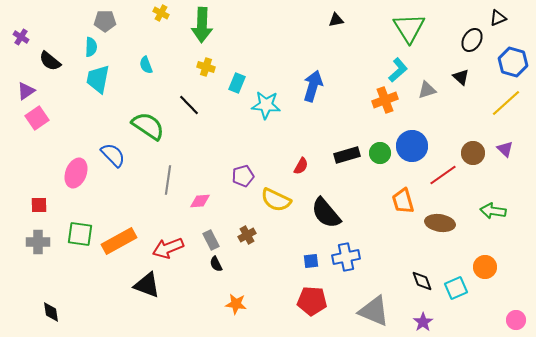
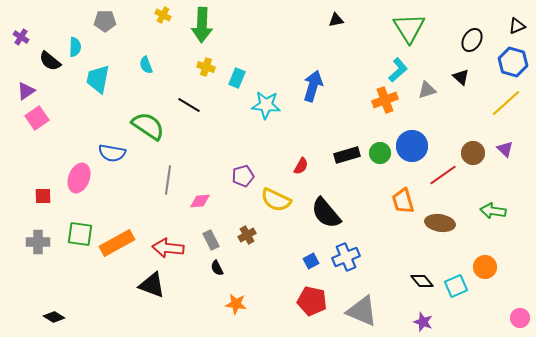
yellow cross at (161, 13): moved 2 px right, 2 px down
black triangle at (498, 18): moved 19 px right, 8 px down
cyan semicircle at (91, 47): moved 16 px left
cyan rectangle at (237, 83): moved 5 px up
black line at (189, 105): rotated 15 degrees counterclockwise
blue semicircle at (113, 155): moved 1 px left, 2 px up; rotated 144 degrees clockwise
pink ellipse at (76, 173): moved 3 px right, 5 px down
red square at (39, 205): moved 4 px right, 9 px up
orange rectangle at (119, 241): moved 2 px left, 2 px down
red arrow at (168, 248): rotated 28 degrees clockwise
blue cross at (346, 257): rotated 12 degrees counterclockwise
blue square at (311, 261): rotated 21 degrees counterclockwise
black semicircle at (216, 264): moved 1 px right, 4 px down
black diamond at (422, 281): rotated 20 degrees counterclockwise
black triangle at (147, 285): moved 5 px right
cyan square at (456, 288): moved 2 px up
red pentagon at (312, 301): rotated 8 degrees clockwise
gray triangle at (374, 311): moved 12 px left
black diamond at (51, 312): moved 3 px right, 5 px down; rotated 50 degrees counterclockwise
pink circle at (516, 320): moved 4 px right, 2 px up
purple star at (423, 322): rotated 18 degrees counterclockwise
